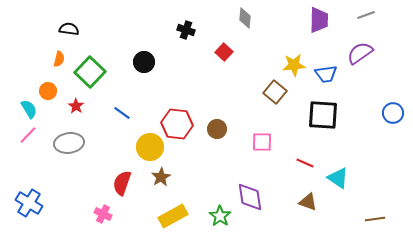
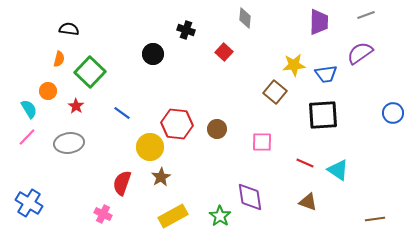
purple trapezoid: moved 2 px down
black circle: moved 9 px right, 8 px up
black square: rotated 8 degrees counterclockwise
pink line: moved 1 px left, 2 px down
cyan triangle: moved 8 px up
